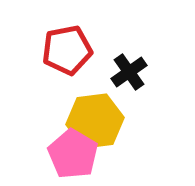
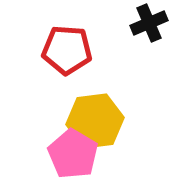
red pentagon: rotated 15 degrees clockwise
black cross: moved 20 px right, 49 px up; rotated 12 degrees clockwise
